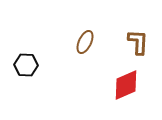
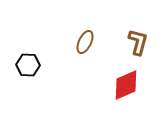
brown L-shape: rotated 12 degrees clockwise
black hexagon: moved 2 px right
